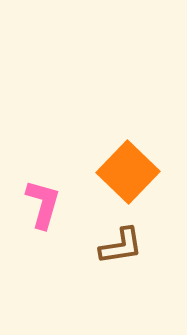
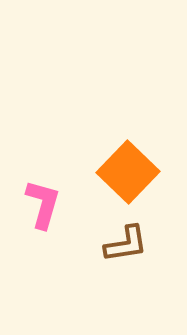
brown L-shape: moved 5 px right, 2 px up
